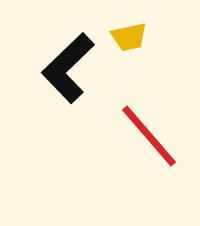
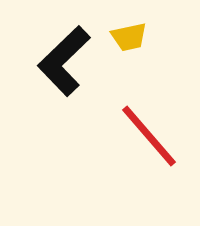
black L-shape: moved 4 px left, 7 px up
